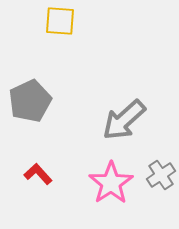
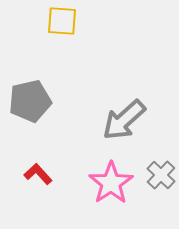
yellow square: moved 2 px right
gray pentagon: rotated 12 degrees clockwise
gray cross: rotated 12 degrees counterclockwise
